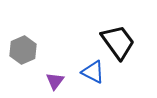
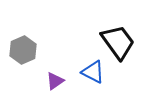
purple triangle: rotated 18 degrees clockwise
